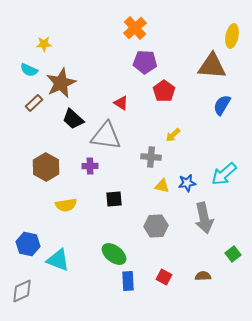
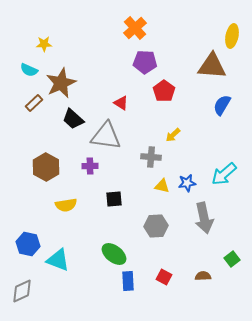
green square: moved 1 px left, 5 px down
